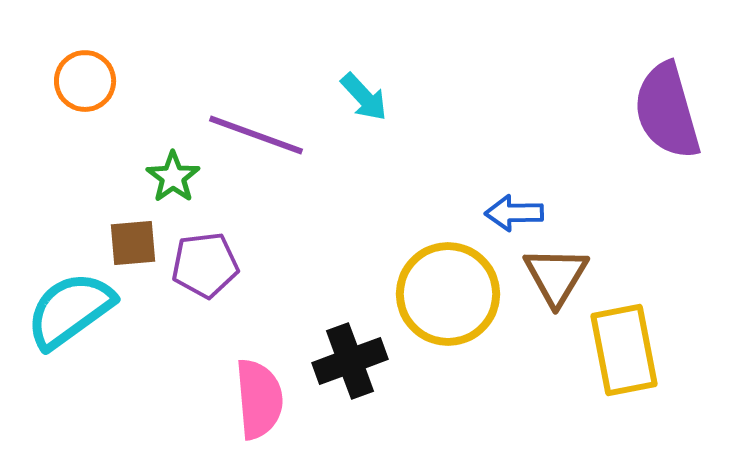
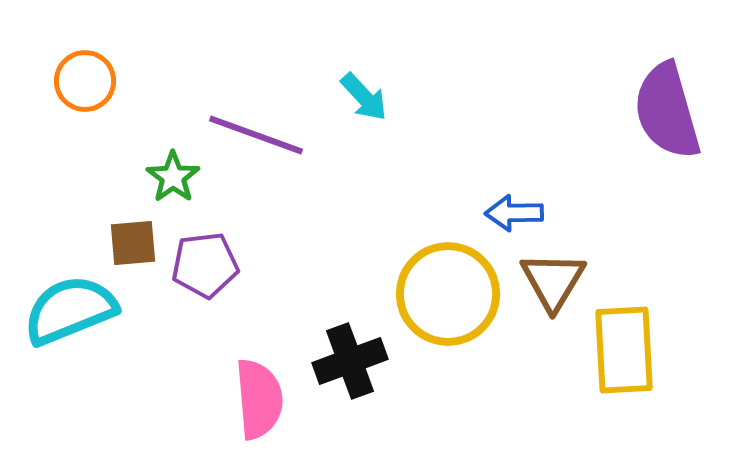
brown triangle: moved 3 px left, 5 px down
cyan semicircle: rotated 14 degrees clockwise
yellow rectangle: rotated 8 degrees clockwise
